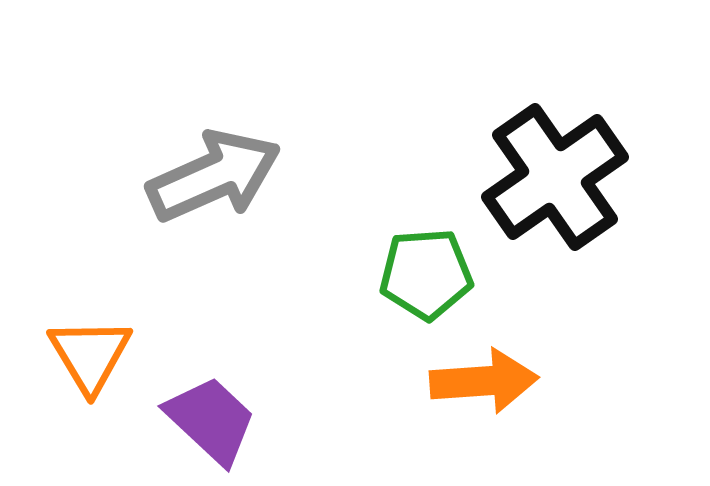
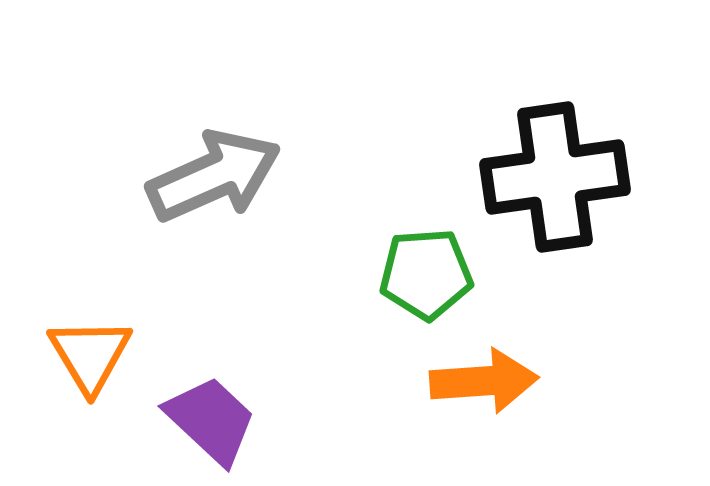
black cross: rotated 27 degrees clockwise
